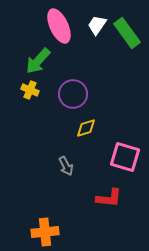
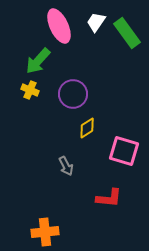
white trapezoid: moved 1 px left, 3 px up
yellow diamond: moved 1 px right; rotated 15 degrees counterclockwise
pink square: moved 1 px left, 6 px up
